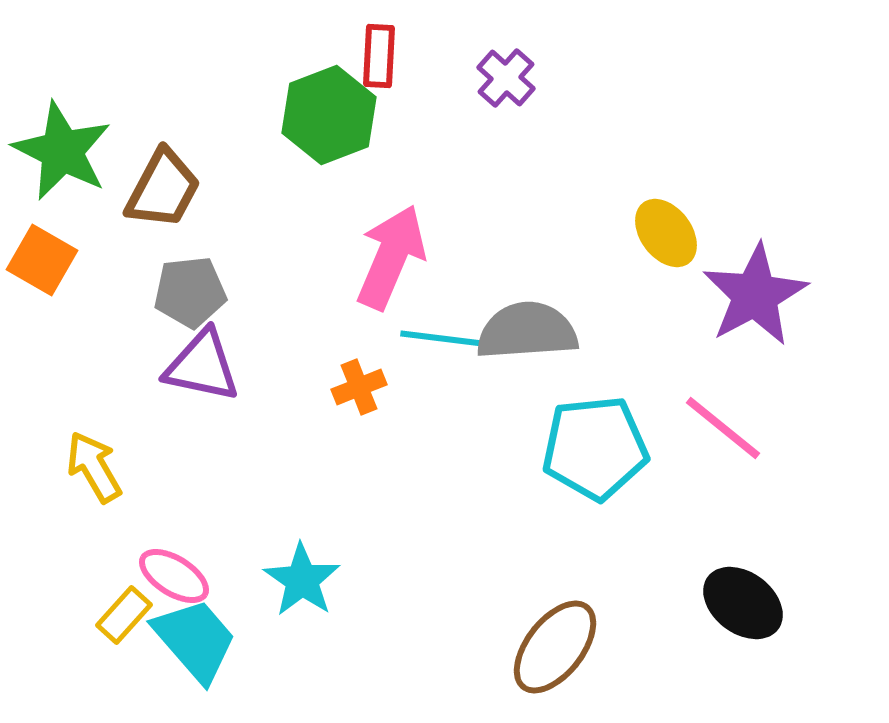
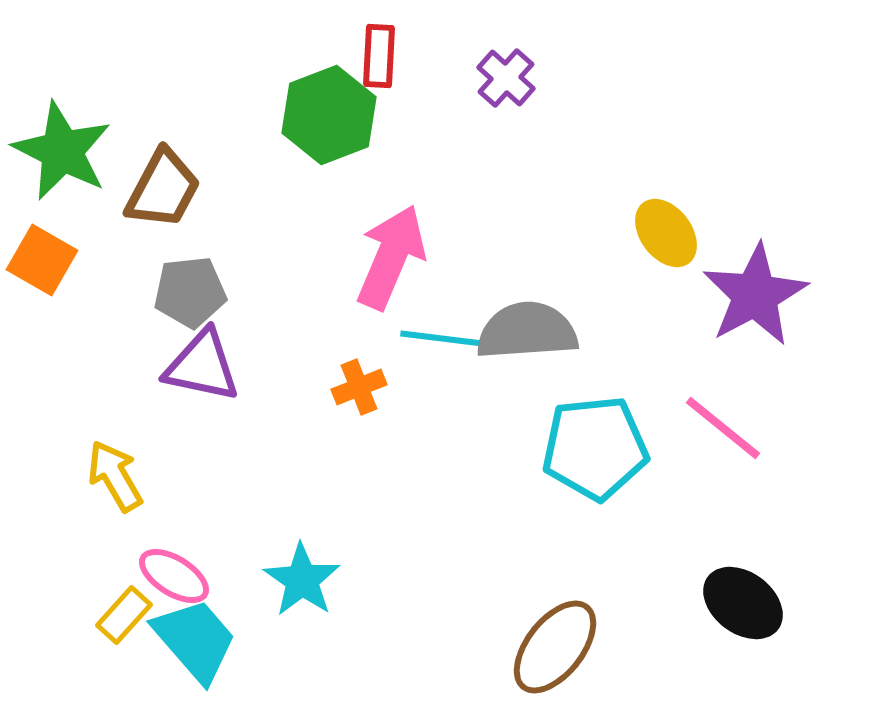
yellow arrow: moved 21 px right, 9 px down
